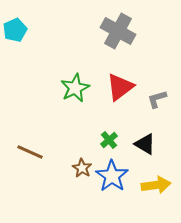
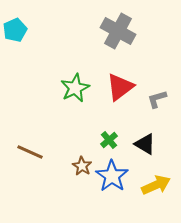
brown star: moved 2 px up
yellow arrow: rotated 16 degrees counterclockwise
